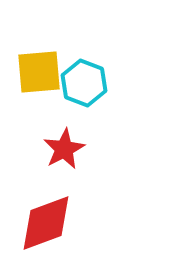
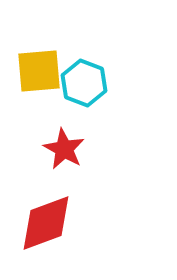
yellow square: moved 1 px up
red star: rotated 15 degrees counterclockwise
